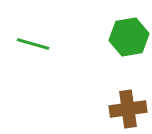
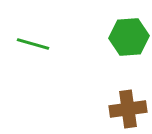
green hexagon: rotated 6 degrees clockwise
